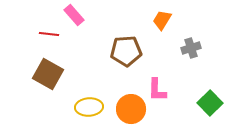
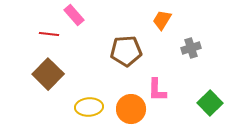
brown square: rotated 16 degrees clockwise
